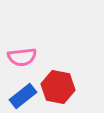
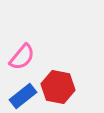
pink semicircle: rotated 44 degrees counterclockwise
